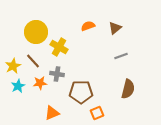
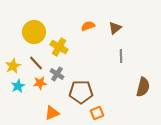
yellow circle: moved 2 px left
gray line: rotated 72 degrees counterclockwise
brown line: moved 3 px right, 2 px down
gray cross: rotated 24 degrees clockwise
brown semicircle: moved 15 px right, 2 px up
